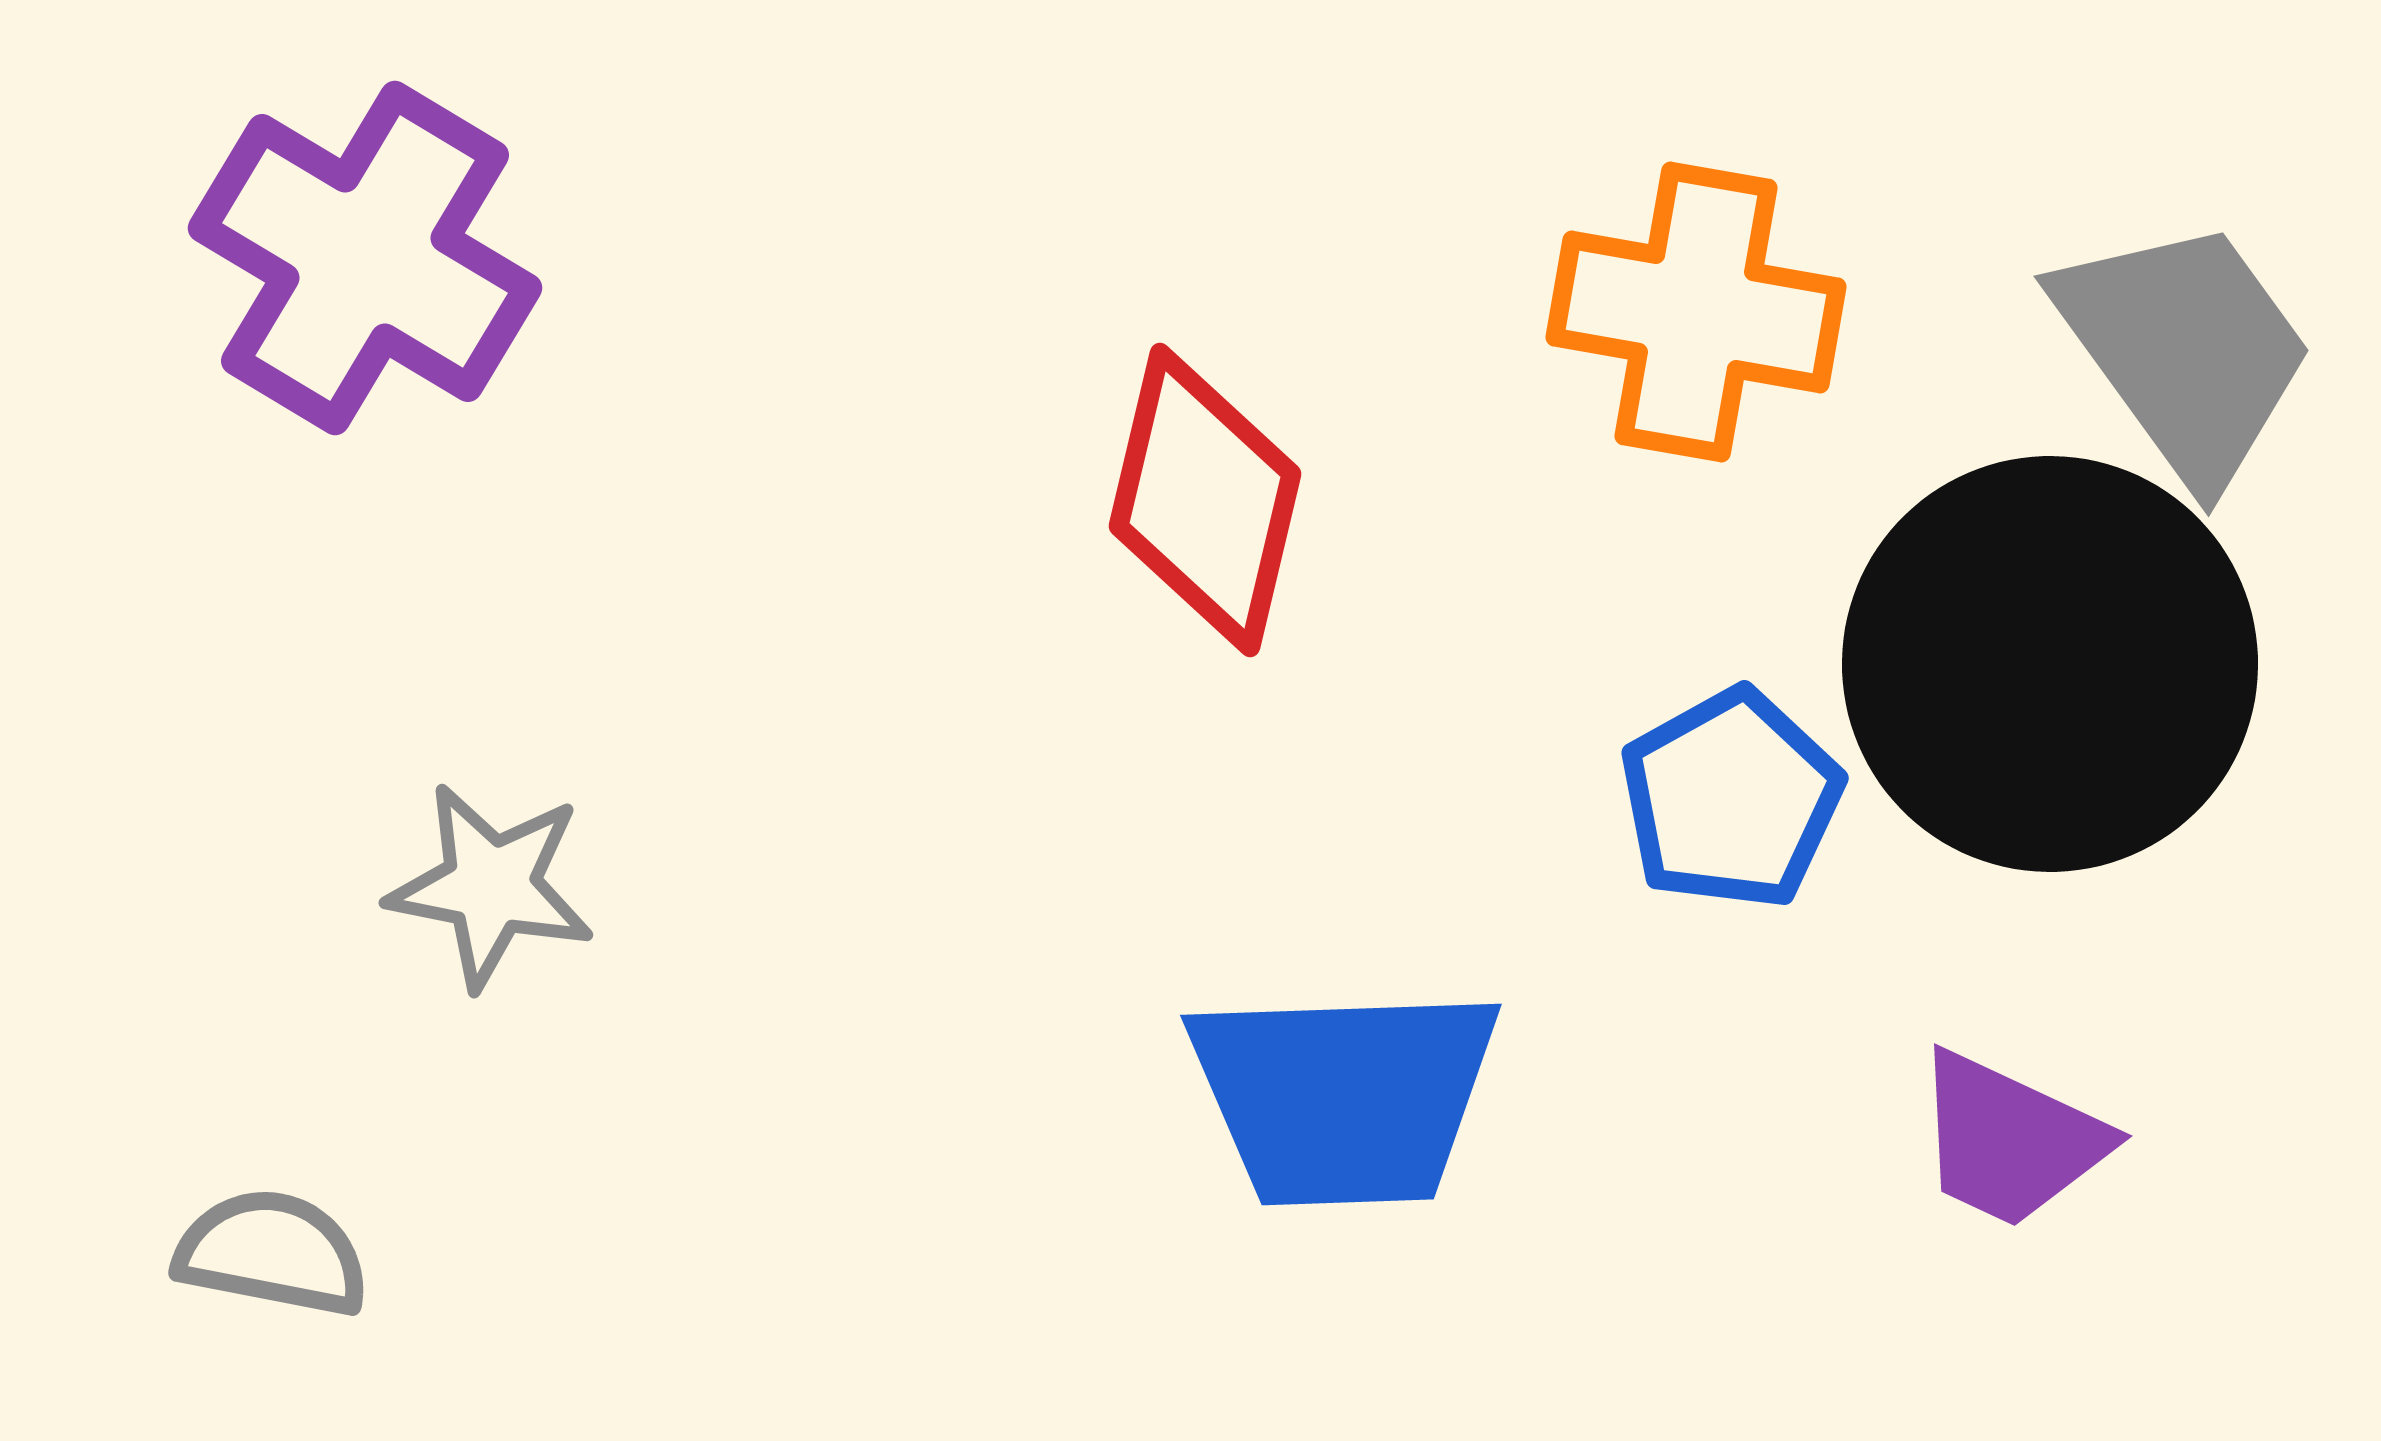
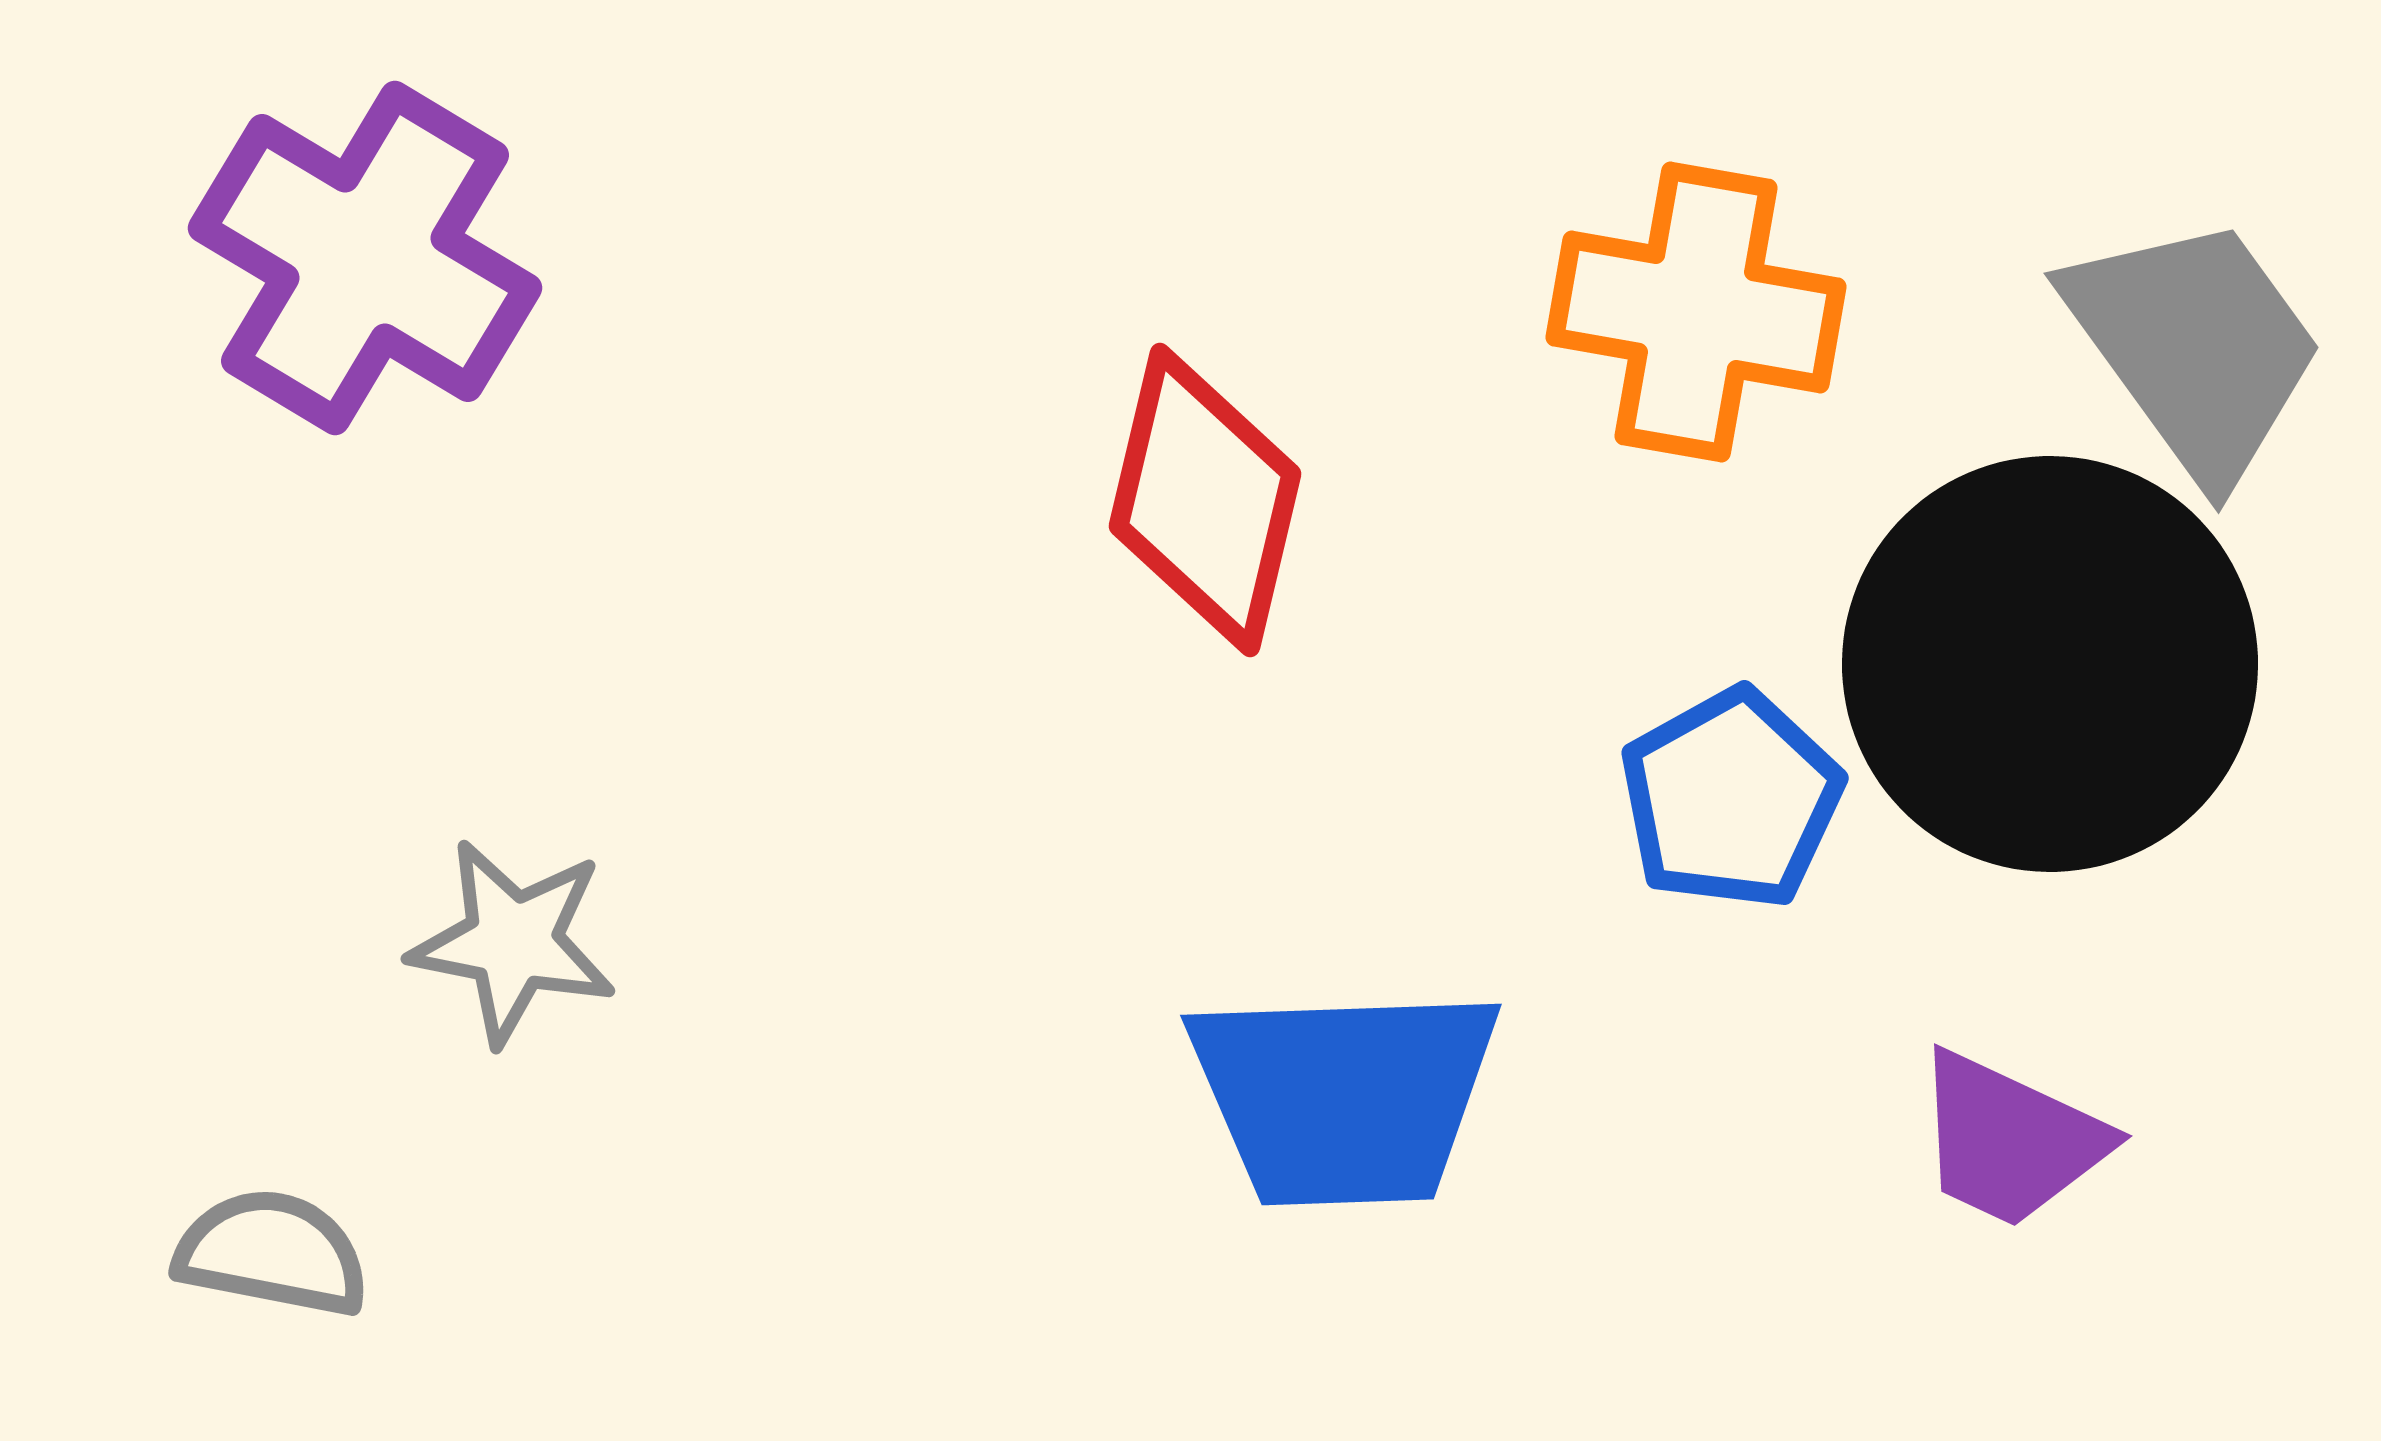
gray trapezoid: moved 10 px right, 3 px up
gray star: moved 22 px right, 56 px down
